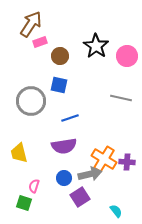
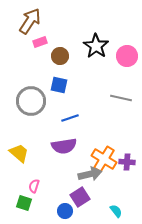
brown arrow: moved 1 px left, 3 px up
yellow trapezoid: rotated 145 degrees clockwise
blue circle: moved 1 px right, 33 px down
